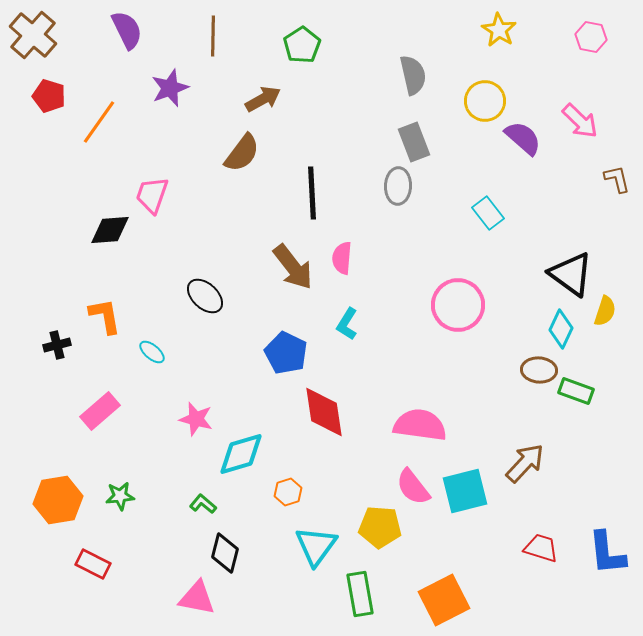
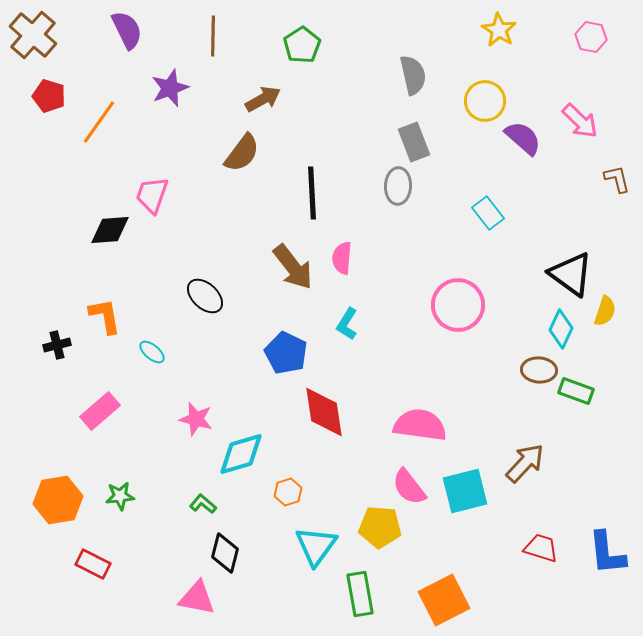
pink semicircle at (413, 487): moved 4 px left
